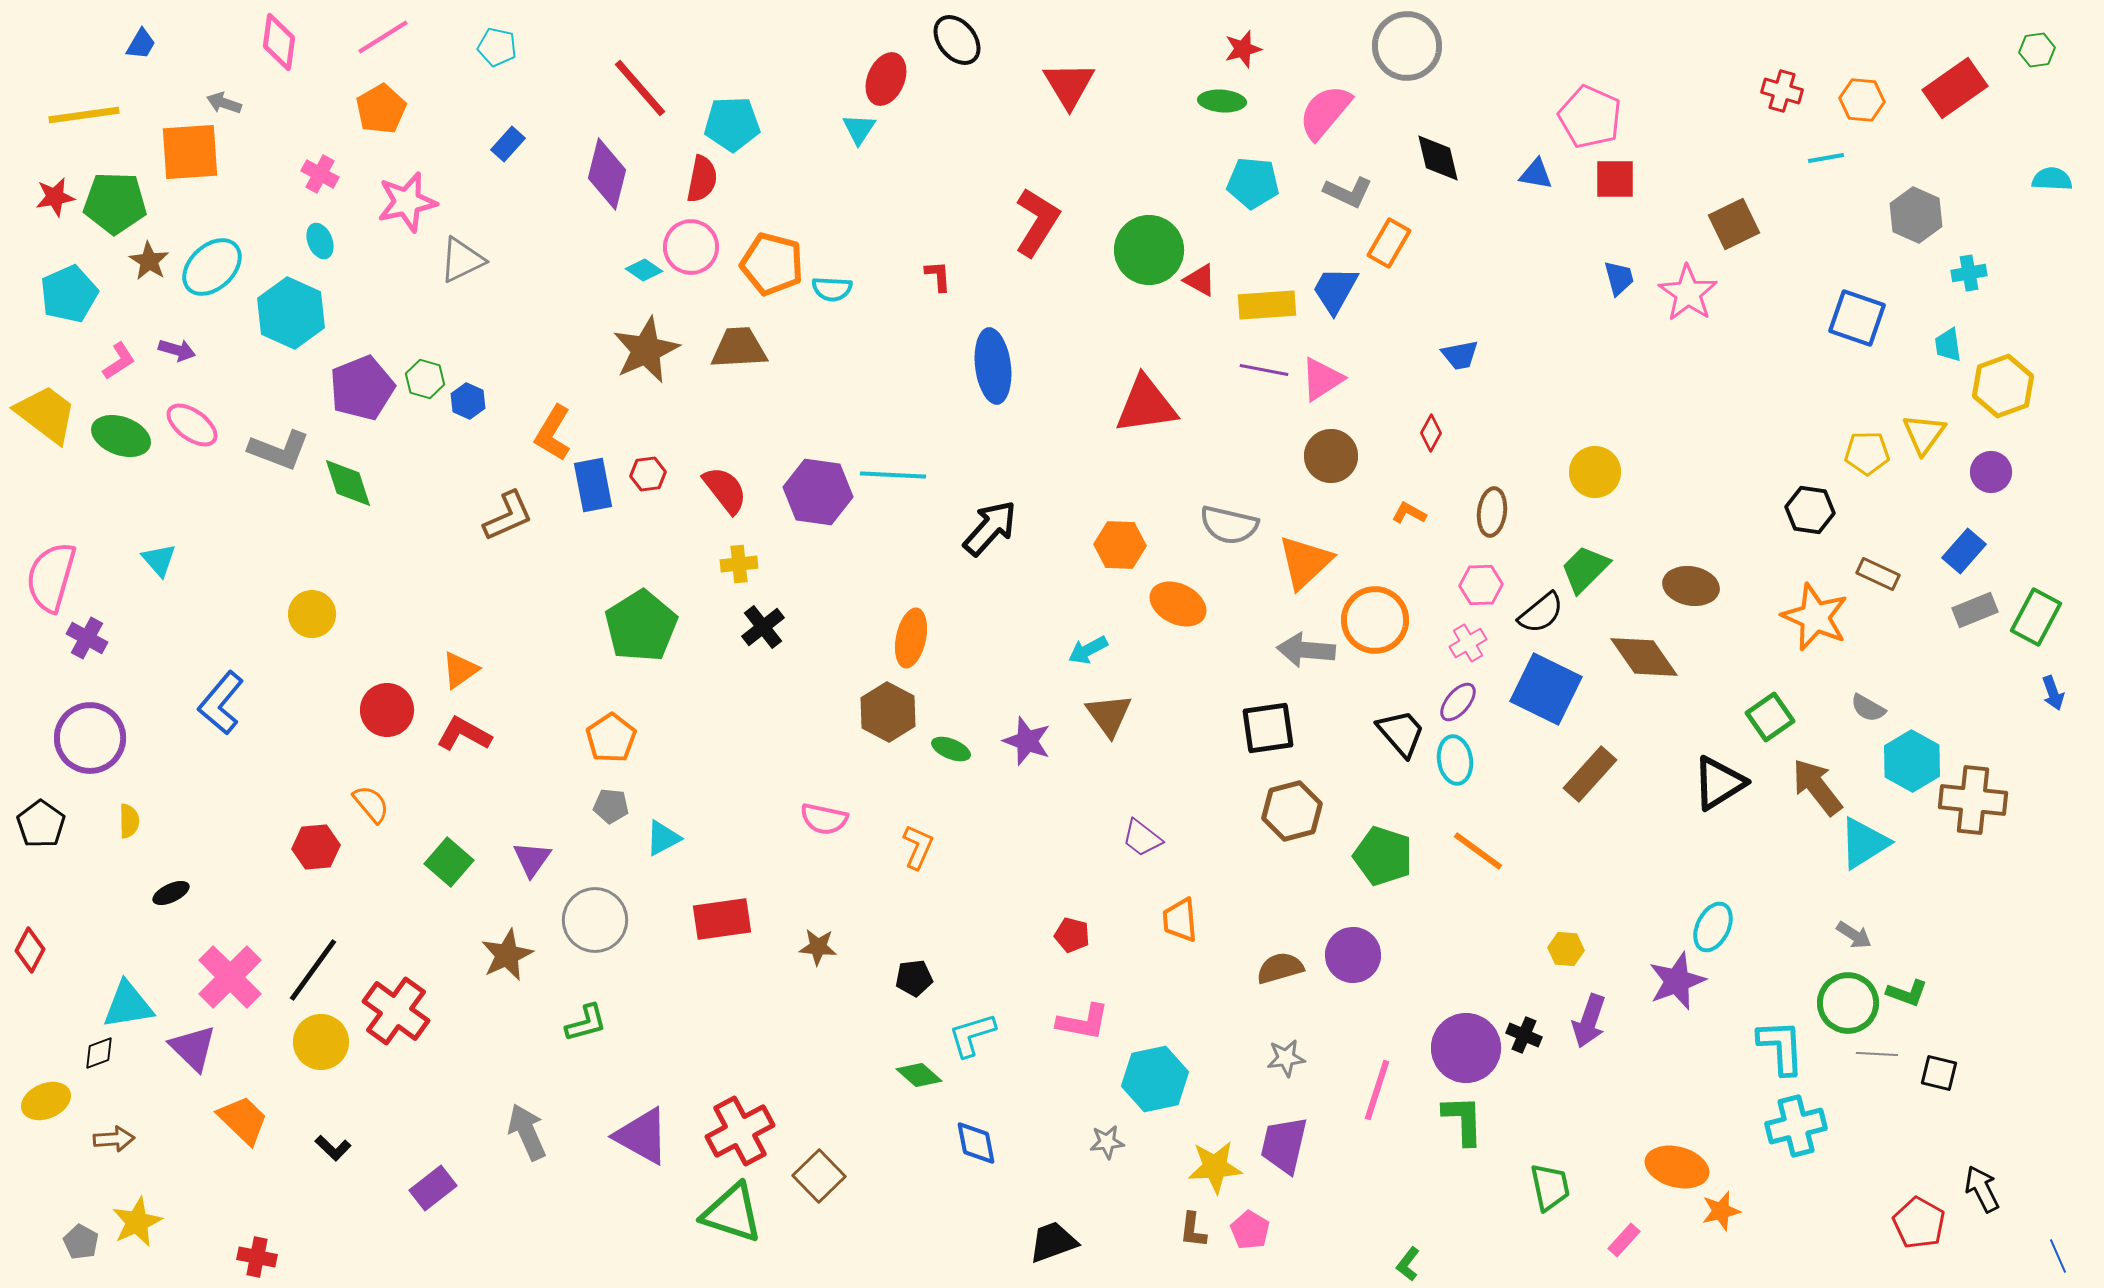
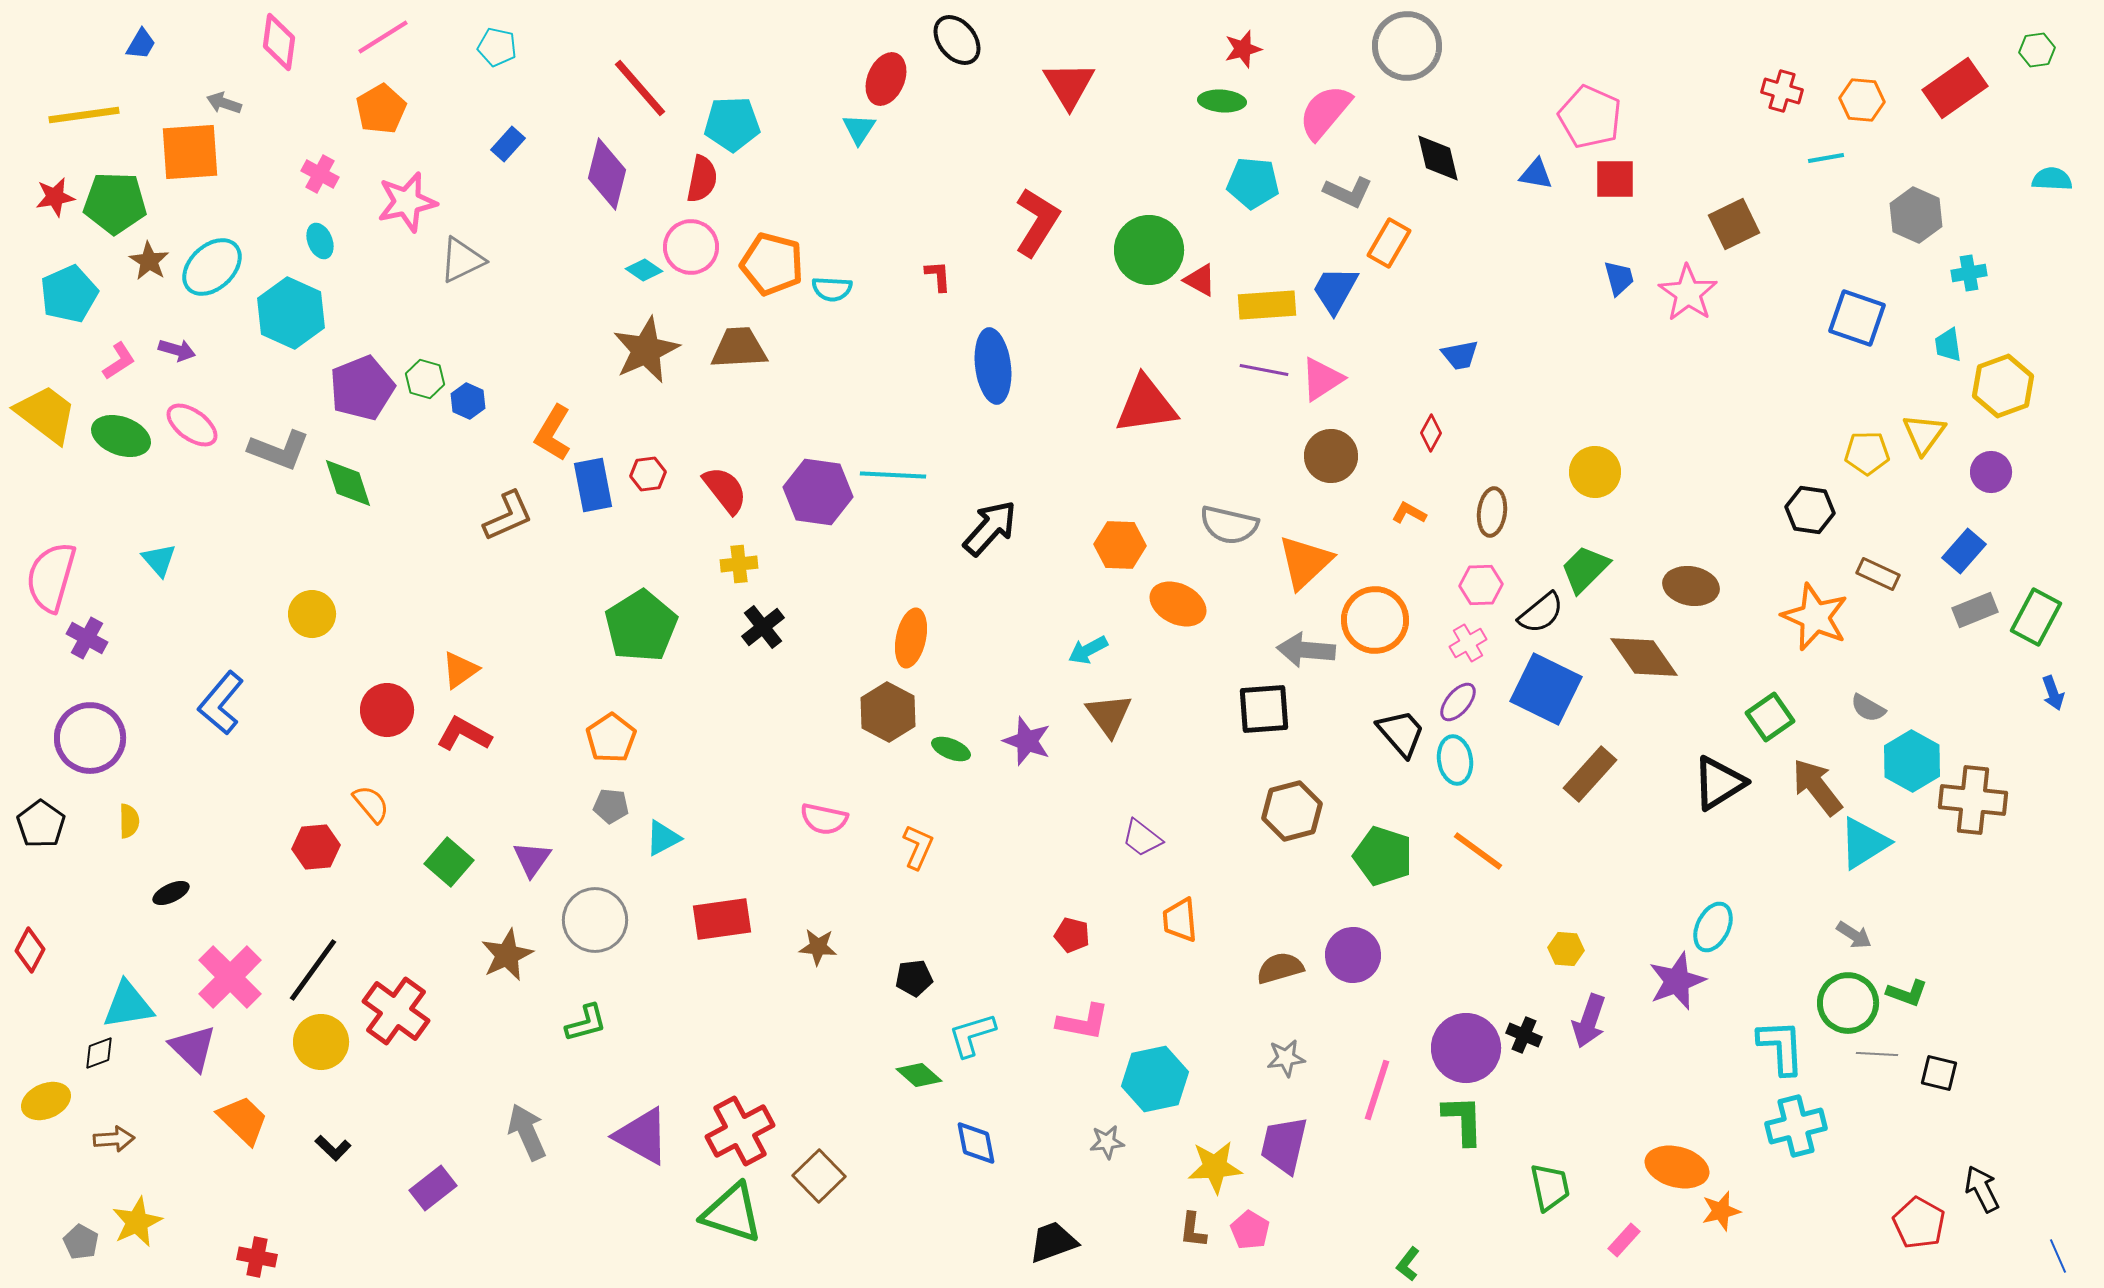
black square at (1268, 728): moved 4 px left, 19 px up; rotated 4 degrees clockwise
